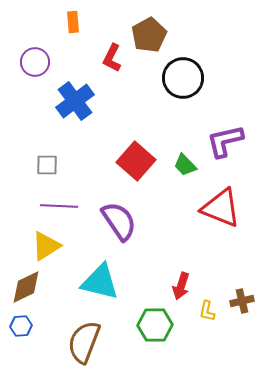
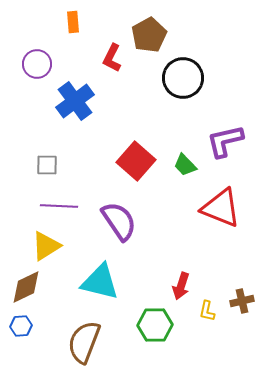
purple circle: moved 2 px right, 2 px down
